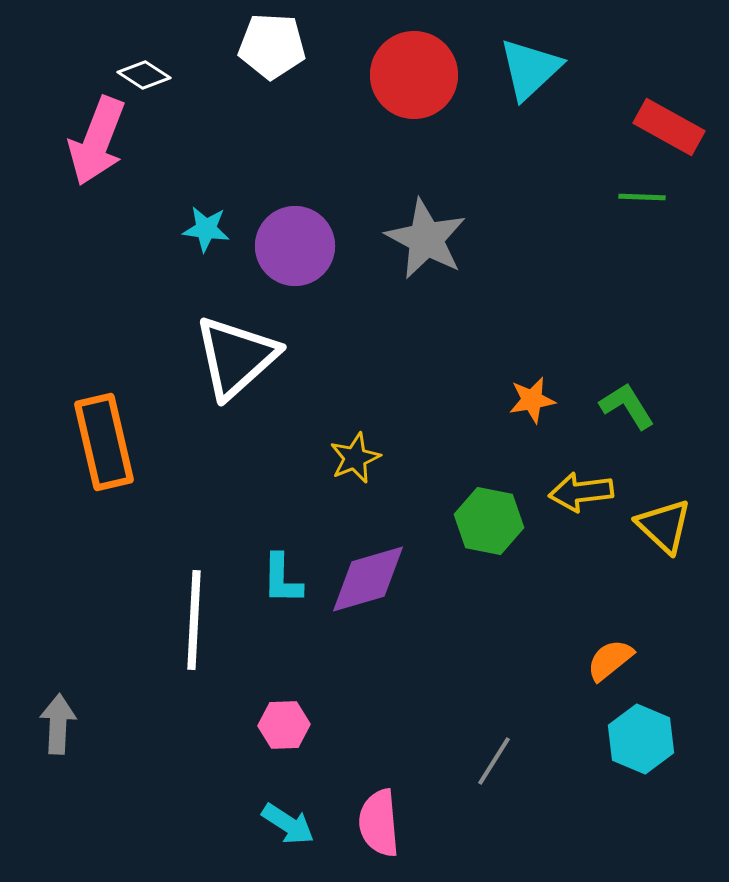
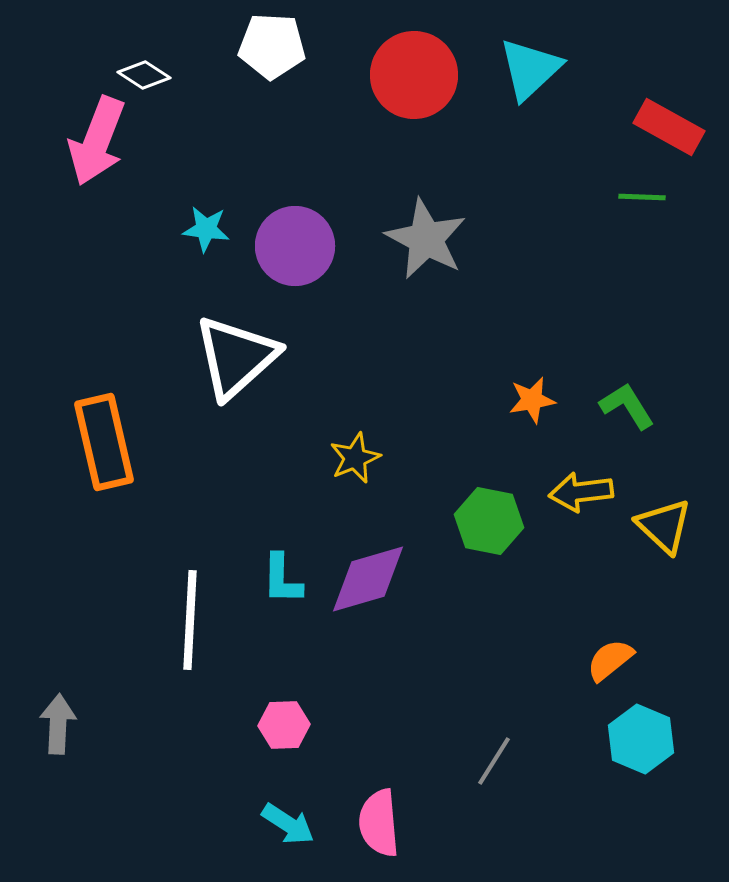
white line: moved 4 px left
